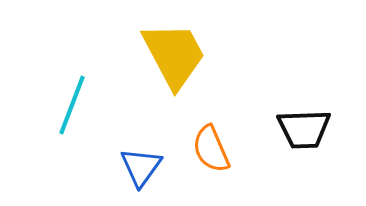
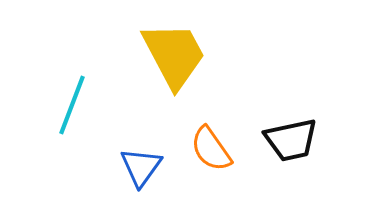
black trapezoid: moved 13 px left, 11 px down; rotated 10 degrees counterclockwise
orange semicircle: rotated 12 degrees counterclockwise
